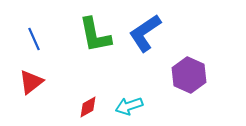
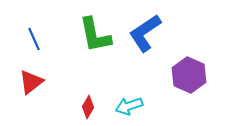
red diamond: rotated 30 degrees counterclockwise
